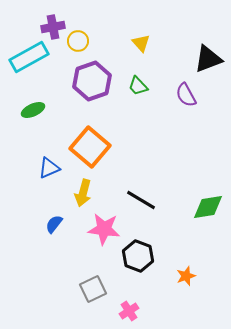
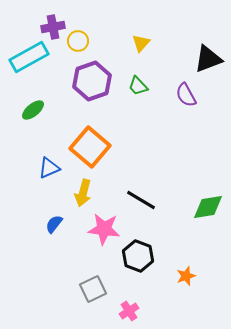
yellow triangle: rotated 24 degrees clockwise
green ellipse: rotated 15 degrees counterclockwise
